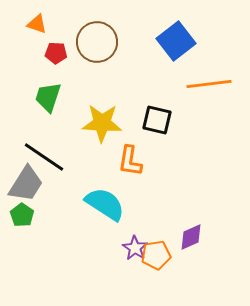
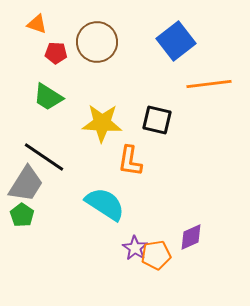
green trapezoid: rotated 76 degrees counterclockwise
